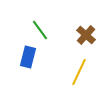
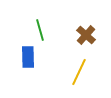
green line: rotated 20 degrees clockwise
blue rectangle: rotated 15 degrees counterclockwise
